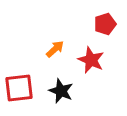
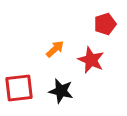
black star: rotated 10 degrees counterclockwise
